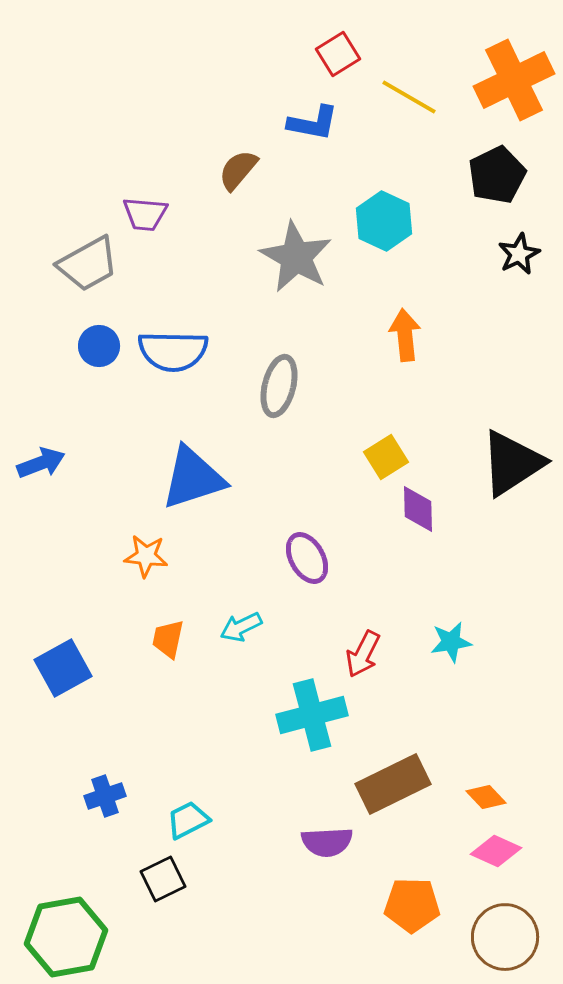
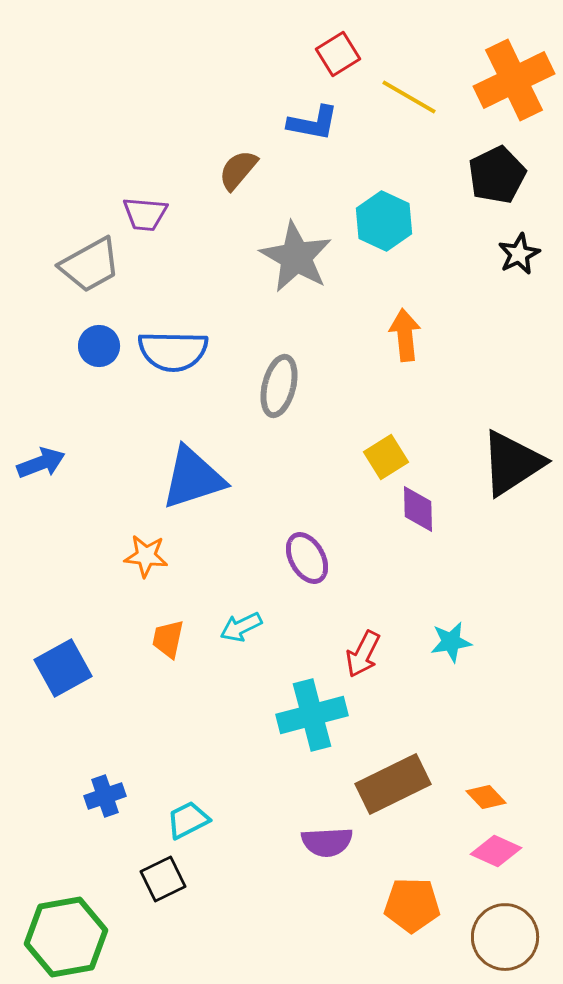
gray trapezoid: moved 2 px right, 1 px down
